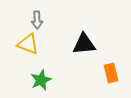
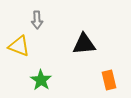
yellow triangle: moved 9 px left, 2 px down
orange rectangle: moved 2 px left, 7 px down
green star: rotated 15 degrees counterclockwise
